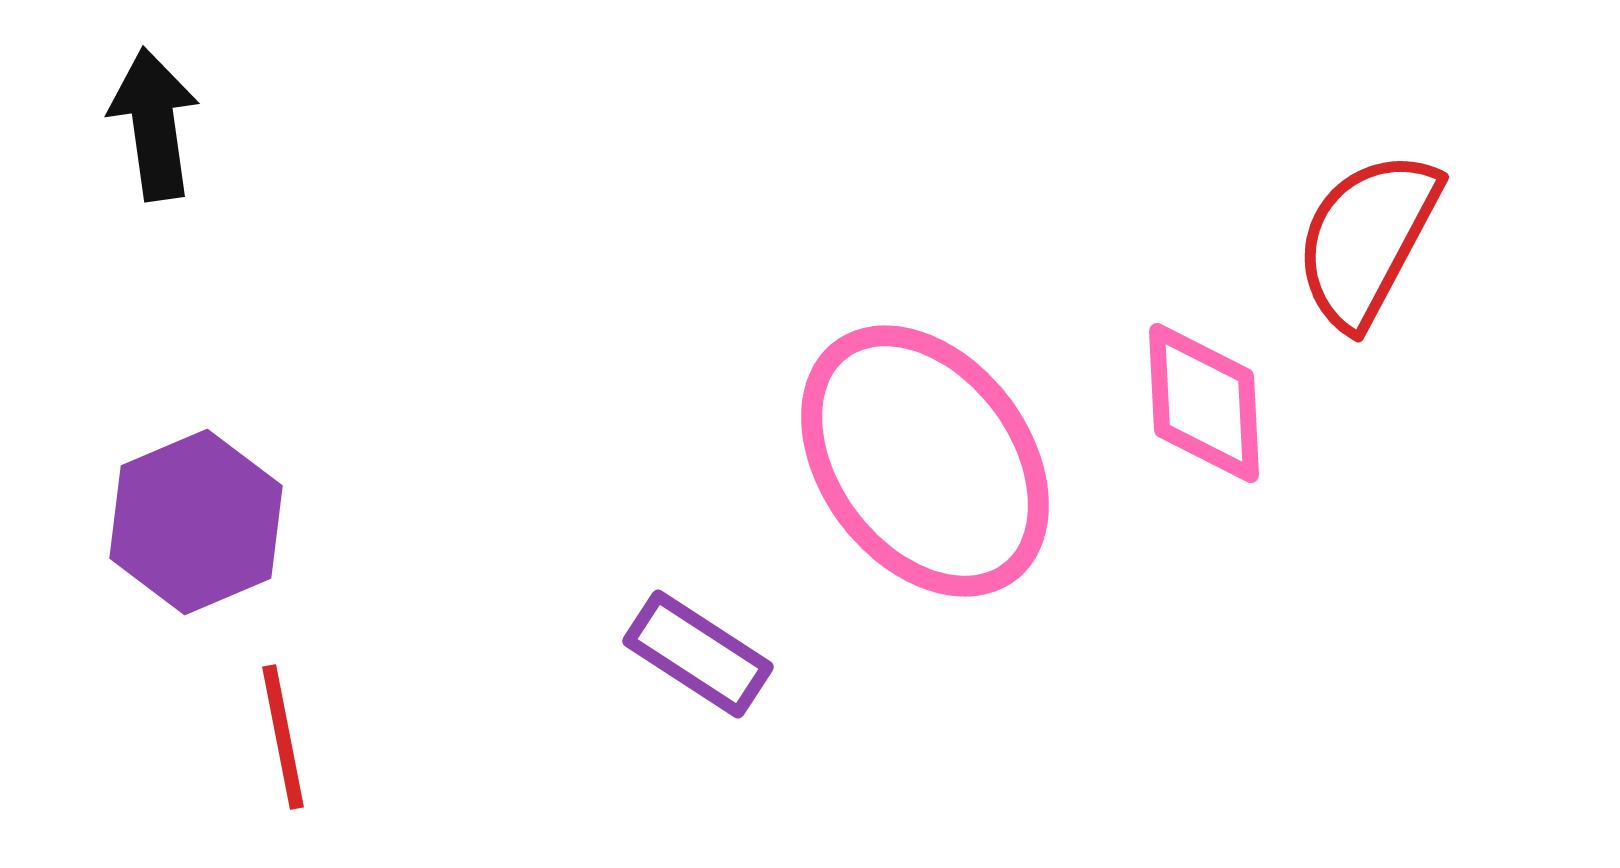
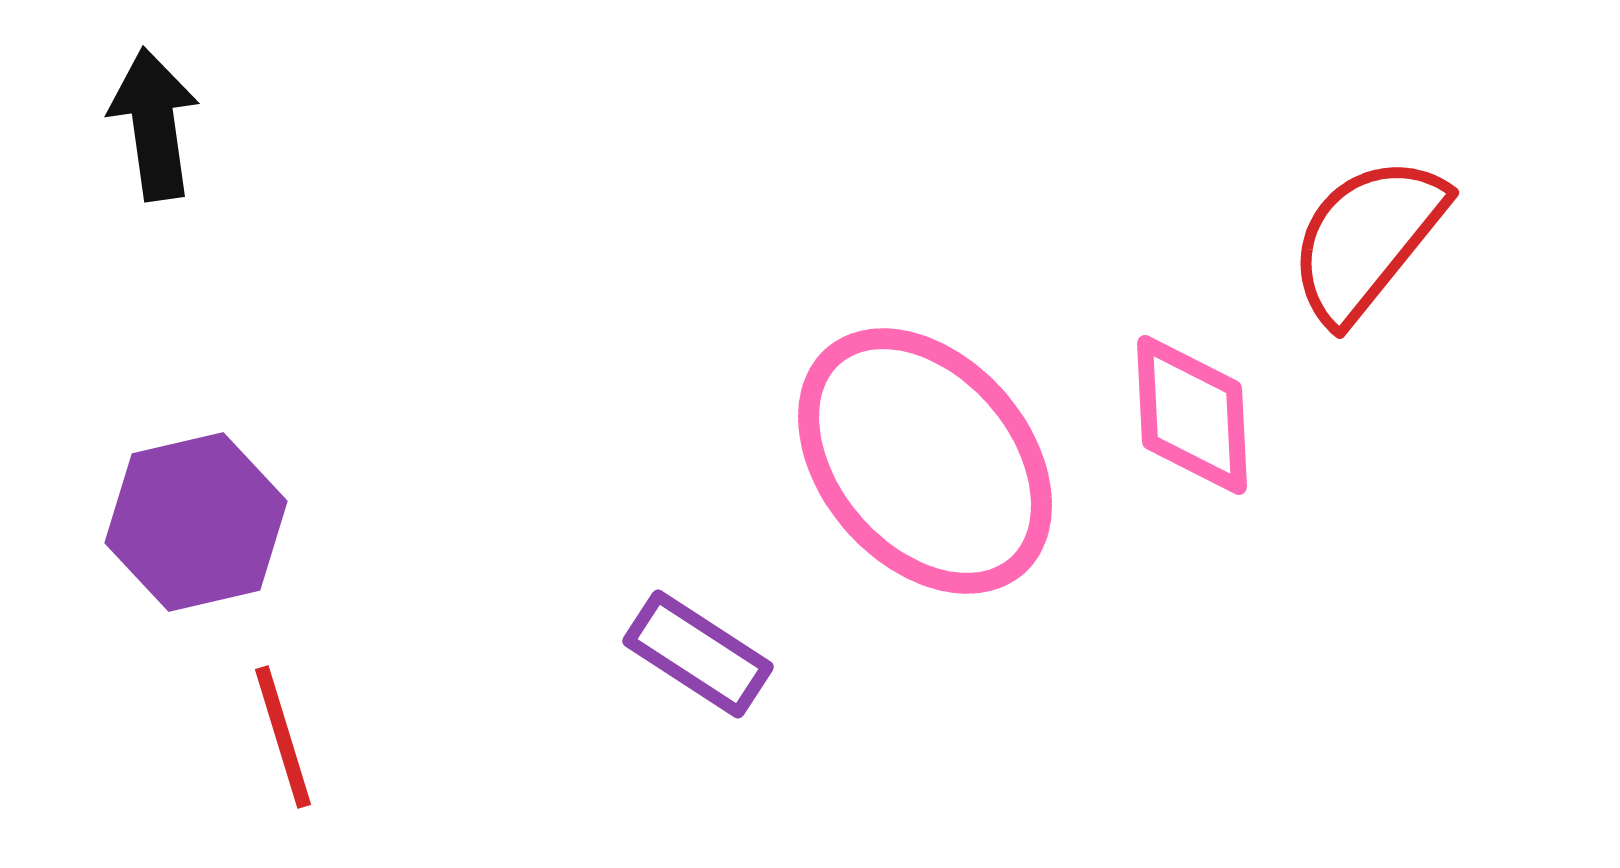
red semicircle: rotated 11 degrees clockwise
pink diamond: moved 12 px left, 12 px down
pink ellipse: rotated 4 degrees counterclockwise
purple hexagon: rotated 10 degrees clockwise
red line: rotated 6 degrees counterclockwise
